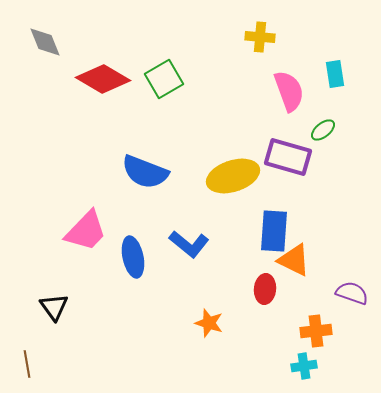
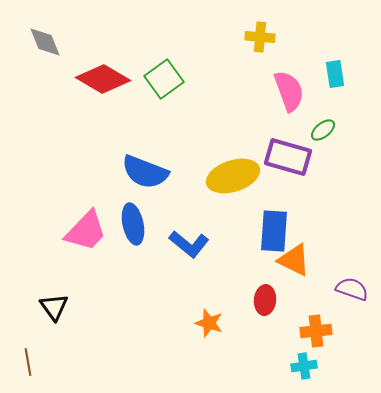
green square: rotated 6 degrees counterclockwise
blue ellipse: moved 33 px up
red ellipse: moved 11 px down
purple semicircle: moved 4 px up
brown line: moved 1 px right, 2 px up
